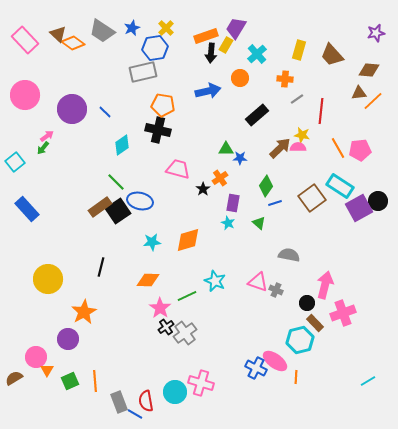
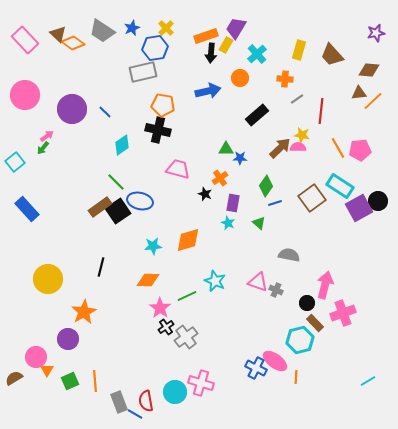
black star at (203, 189): moved 2 px right, 5 px down; rotated 16 degrees counterclockwise
cyan star at (152, 242): moved 1 px right, 4 px down
gray cross at (185, 333): moved 1 px right, 4 px down
